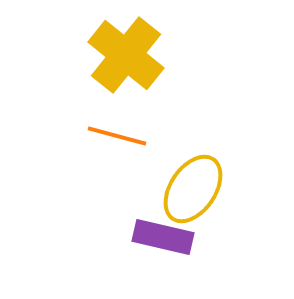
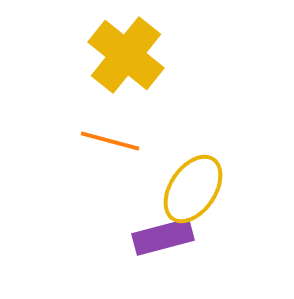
orange line: moved 7 px left, 5 px down
purple rectangle: rotated 28 degrees counterclockwise
